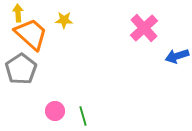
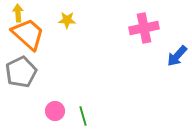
yellow star: moved 3 px right
pink cross: rotated 32 degrees clockwise
orange trapezoid: moved 3 px left
blue arrow: rotated 30 degrees counterclockwise
gray pentagon: moved 3 px down; rotated 8 degrees clockwise
